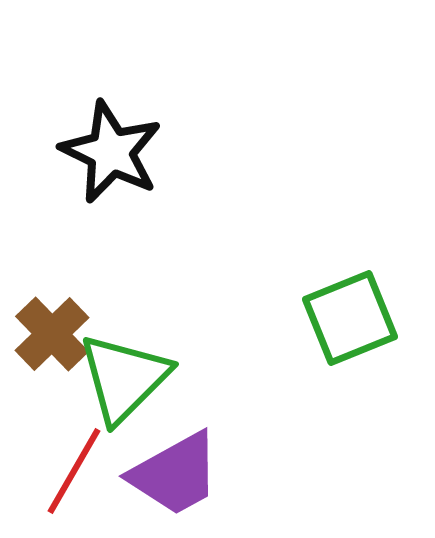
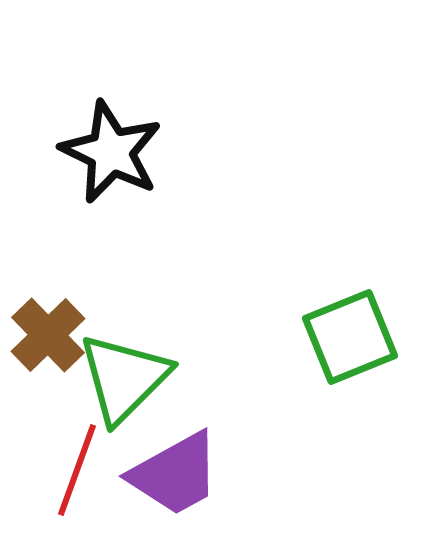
green square: moved 19 px down
brown cross: moved 4 px left, 1 px down
red line: moved 3 px right, 1 px up; rotated 10 degrees counterclockwise
